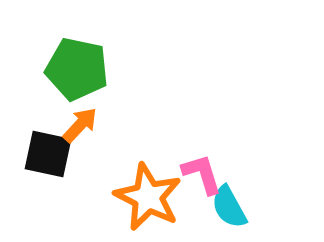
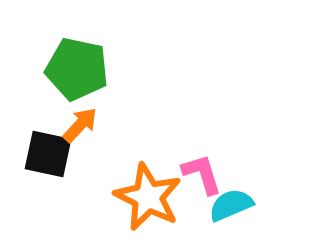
cyan semicircle: moved 2 px right, 2 px up; rotated 96 degrees clockwise
